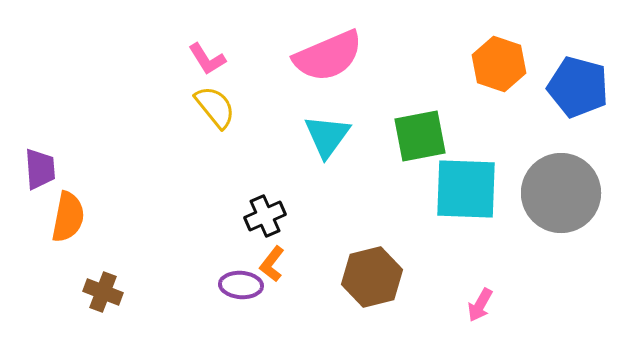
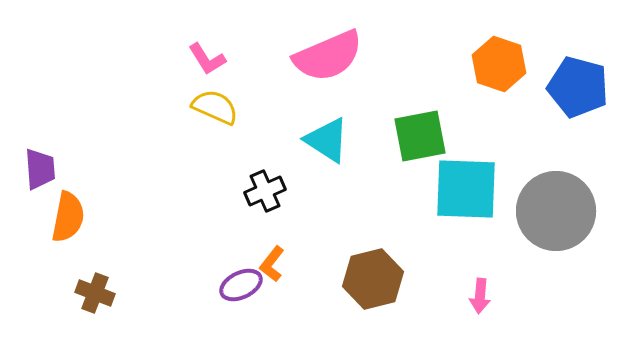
yellow semicircle: rotated 27 degrees counterclockwise
cyan triangle: moved 4 px down; rotated 33 degrees counterclockwise
gray circle: moved 5 px left, 18 px down
black cross: moved 25 px up
brown hexagon: moved 1 px right, 2 px down
purple ellipse: rotated 30 degrees counterclockwise
brown cross: moved 8 px left, 1 px down
pink arrow: moved 9 px up; rotated 24 degrees counterclockwise
